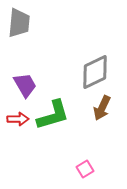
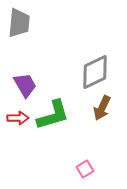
red arrow: moved 1 px up
